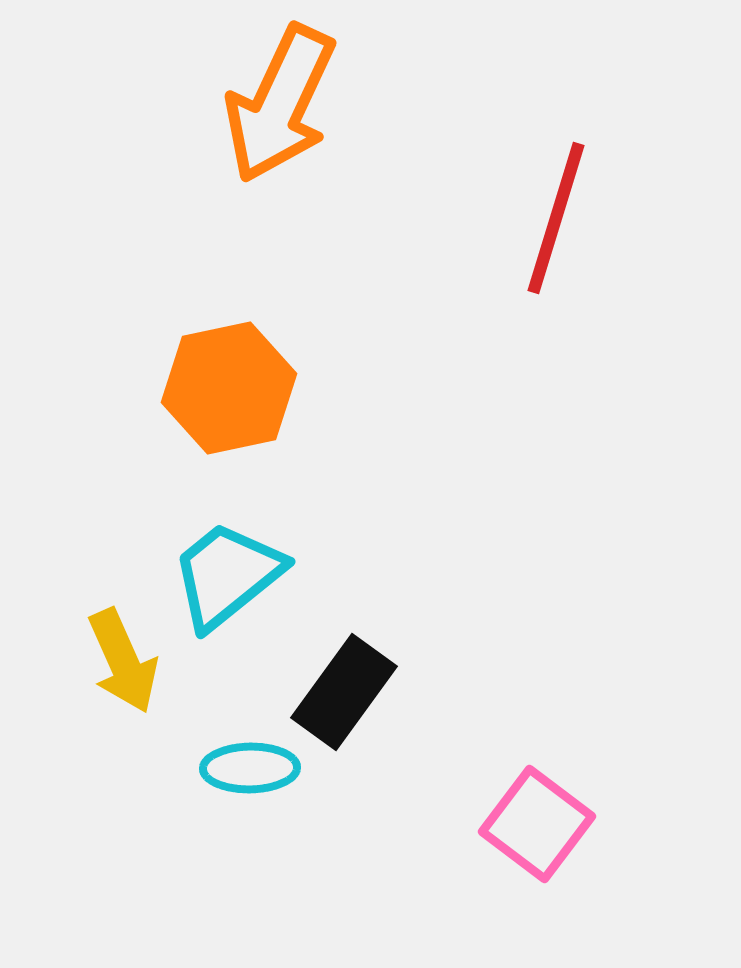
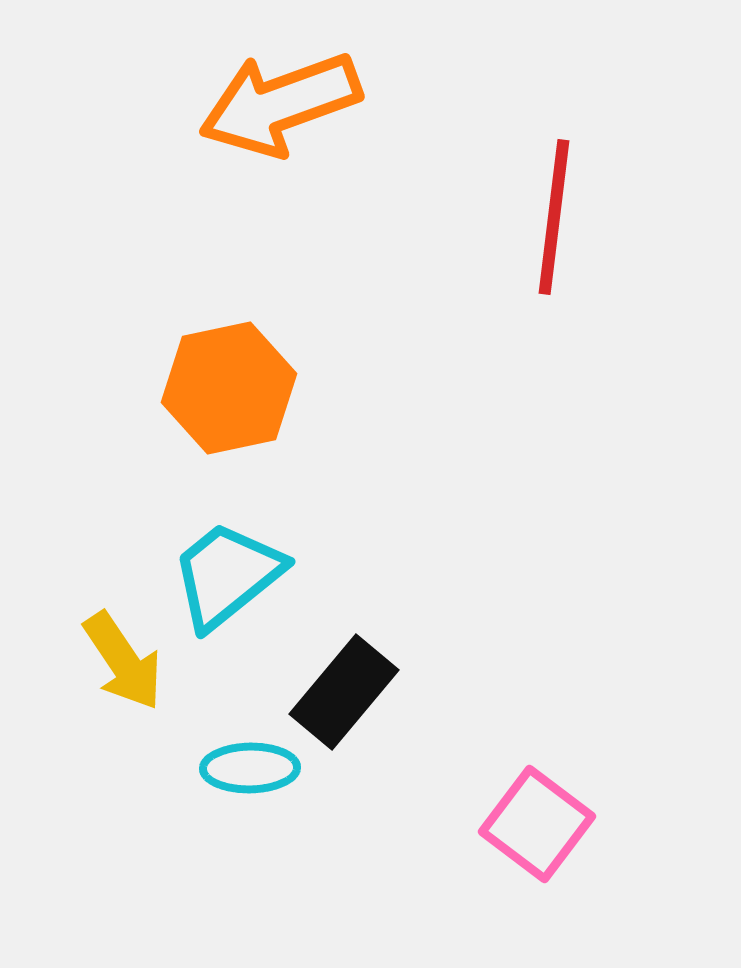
orange arrow: rotated 45 degrees clockwise
red line: moved 2 px left, 1 px up; rotated 10 degrees counterclockwise
yellow arrow: rotated 10 degrees counterclockwise
black rectangle: rotated 4 degrees clockwise
